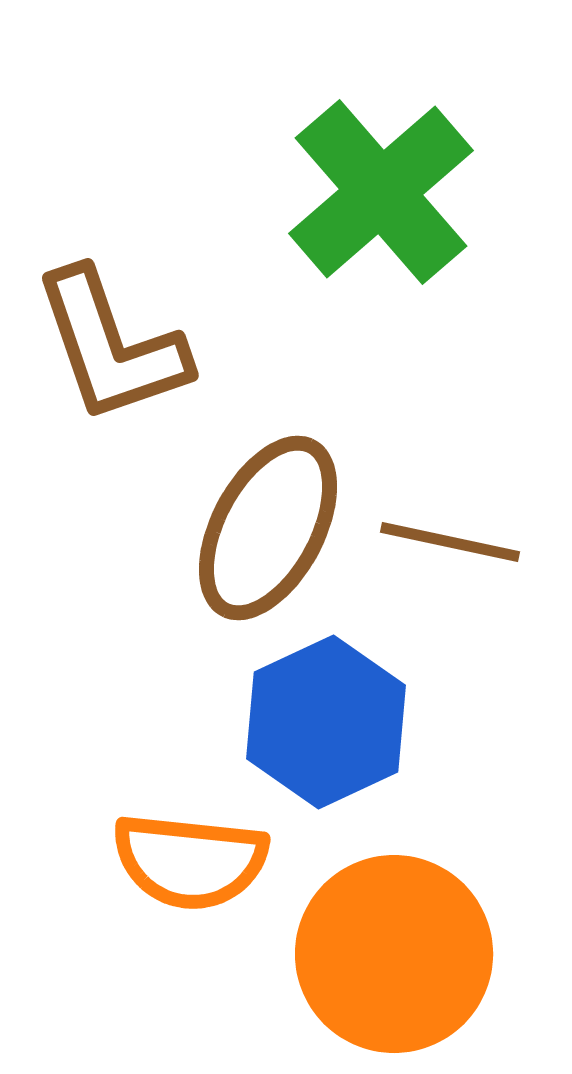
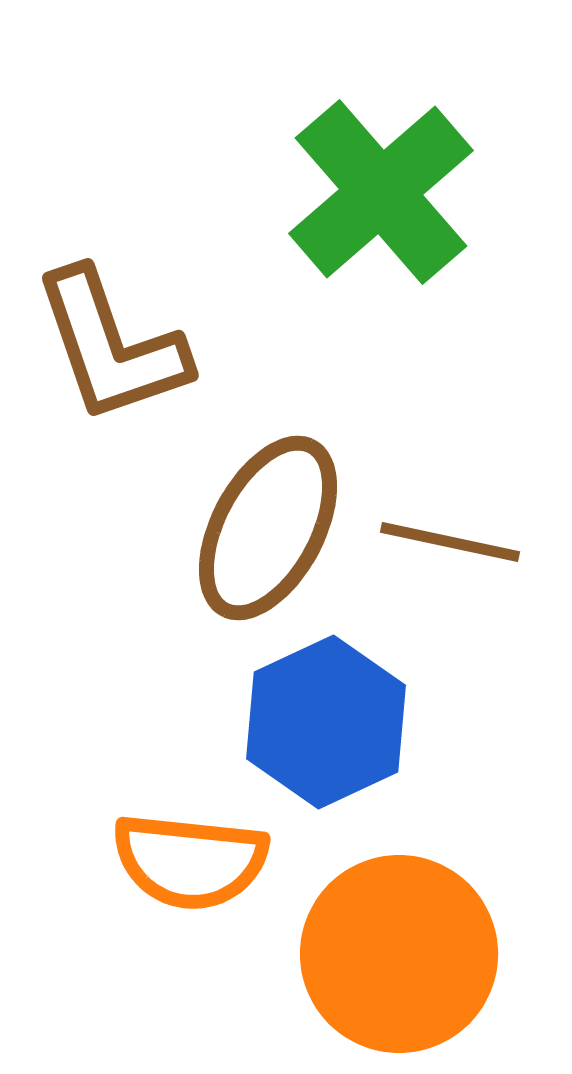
orange circle: moved 5 px right
